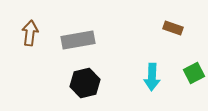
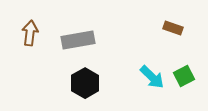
green square: moved 10 px left, 3 px down
cyan arrow: rotated 48 degrees counterclockwise
black hexagon: rotated 16 degrees counterclockwise
